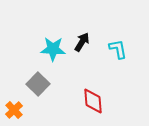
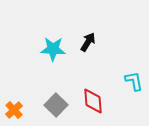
black arrow: moved 6 px right
cyan L-shape: moved 16 px right, 32 px down
gray square: moved 18 px right, 21 px down
